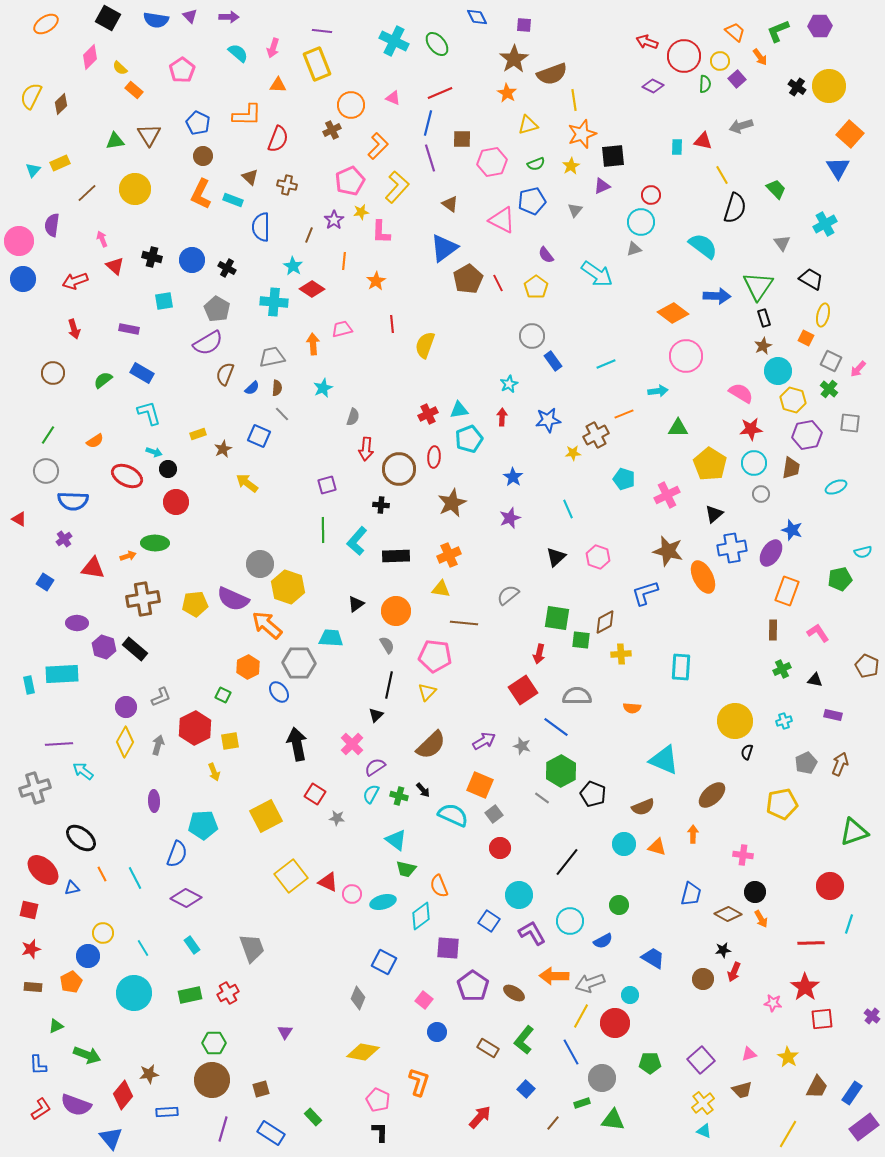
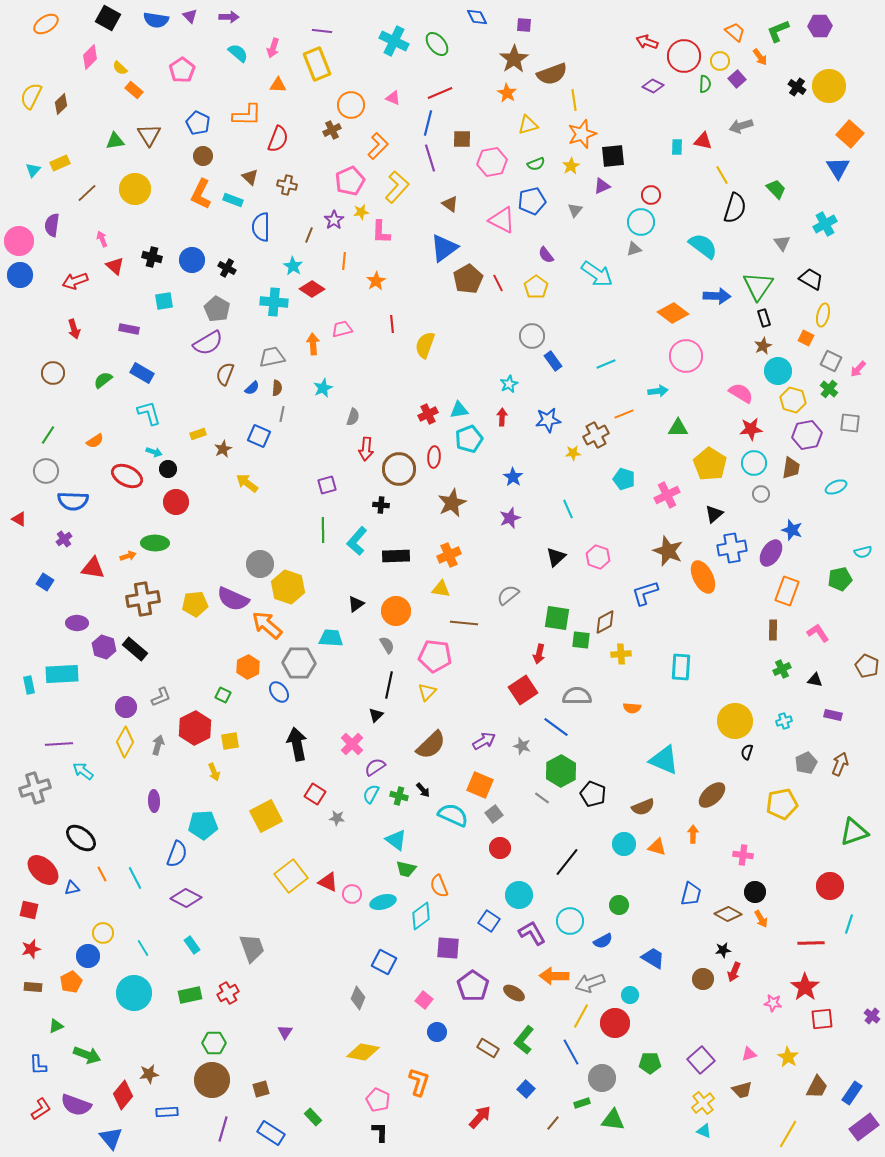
blue circle at (23, 279): moved 3 px left, 4 px up
gray line at (282, 414): rotated 56 degrees clockwise
brown star at (668, 551): rotated 8 degrees clockwise
